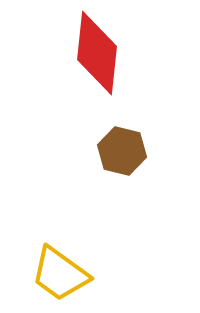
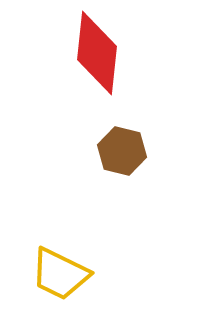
yellow trapezoid: rotated 10 degrees counterclockwise
